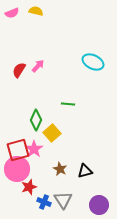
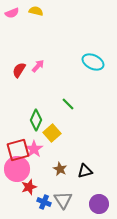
green line: rotated 40 degrees clockwise
purple circle: moved 1 px up
